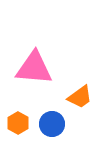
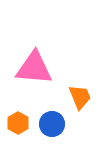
orange trapezoid: rotated 76 degrees counterclockwise
